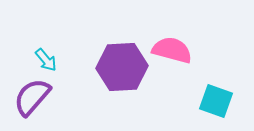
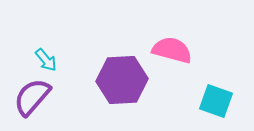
purple hexagon: moved 13 px down
